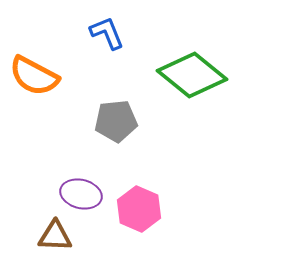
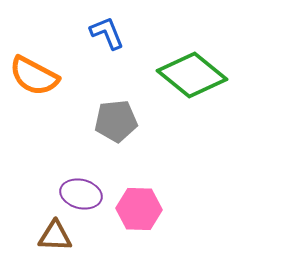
pink hexagon: rotated 21 degrees counterclockwise
